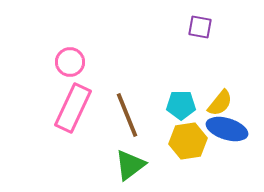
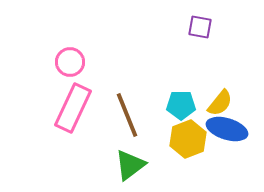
yellow hexagon: moved 2 px up; rotated 12 degrees counterclockwise
